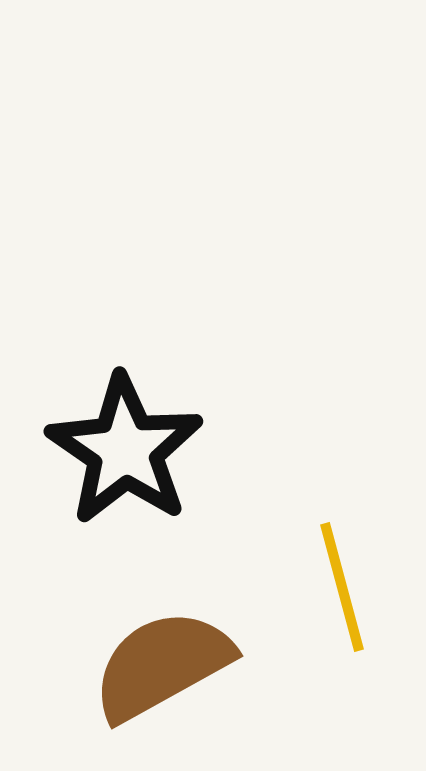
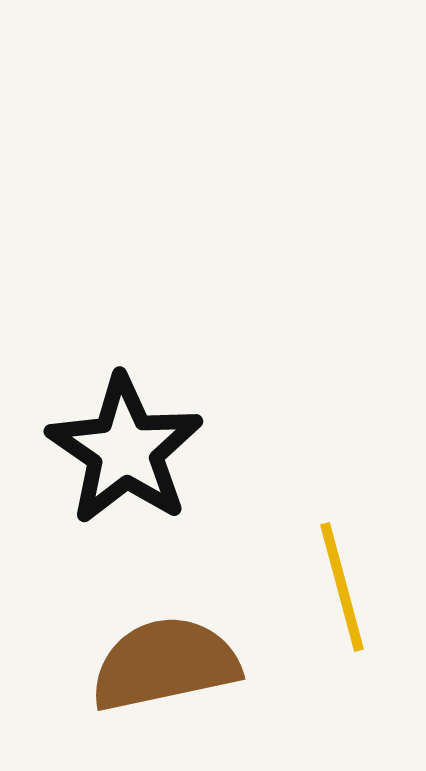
brown semicircle: moved 3 px right, 1 px up; rotated 17 degrees clockwise
